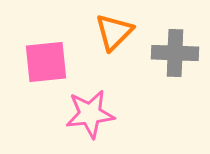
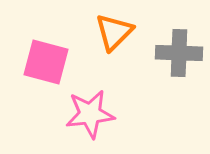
gray cross: moved 4 px right
pink square: rotated 21 degrees clockwise
